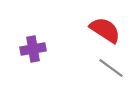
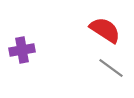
purple cross: moved 11 px left, 1 px down
